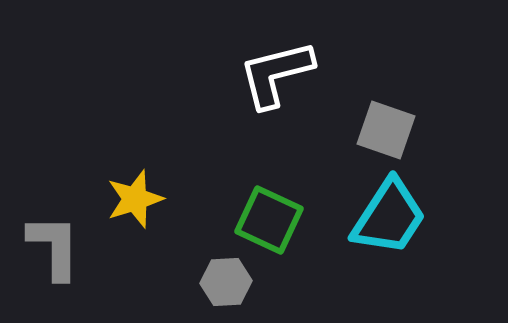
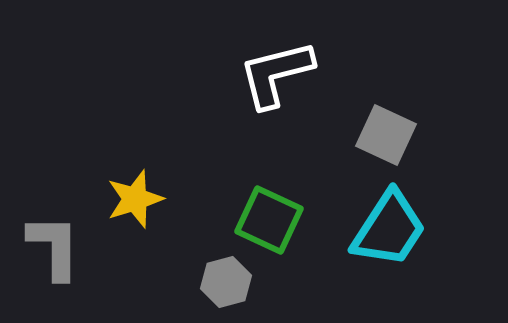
gray square: moved 5 px down; rotated 6 degrees clockwise
cyan trapezoid: moved 12 px down
gray hexagon: rotated 12 degrees counterclockwise
